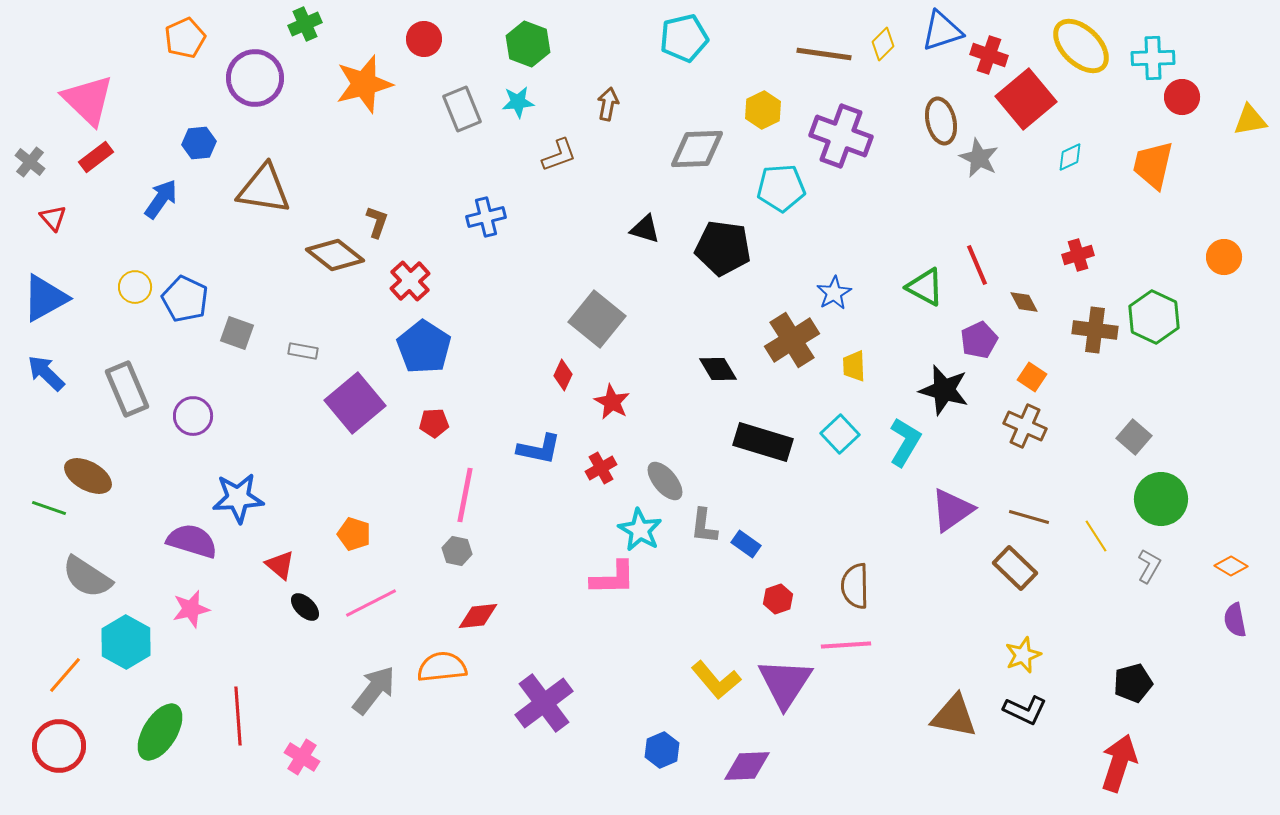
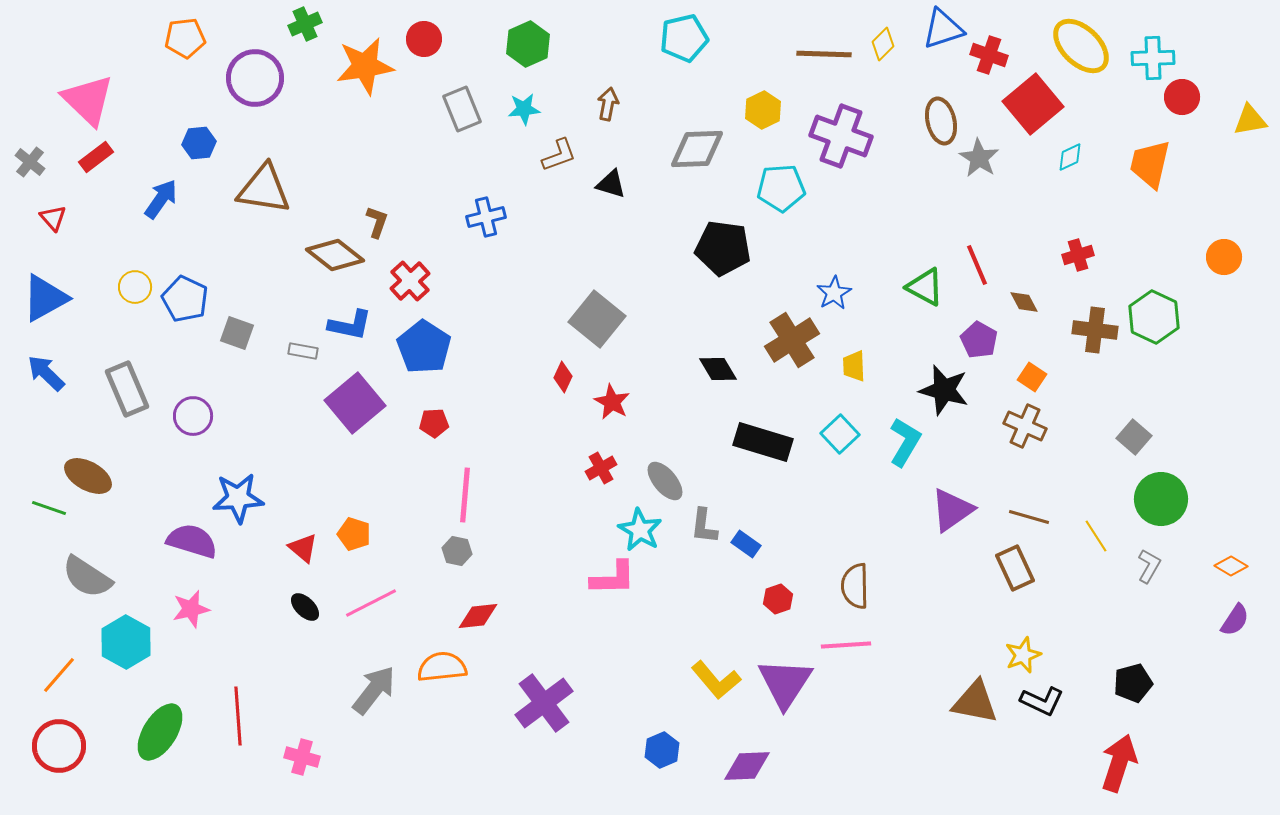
blue triangle at (942, 31): moved 1 px right, 2 px up
orange pentagon at (185, 38): rotated 18 degrees clockwise
green hexagon at (528, 44): rotated 15 degrees clockwise
brown line at (824, 54): rotated 6 degrees counterclockwise
orange star at (364, 84): moved 1 px right, 18 px up; rotated 6 degrees clockwise
red square at (1026, 99): moved 7 px right, 5 px down
cyan star at (518, 102): moved 6 px right, 7 px down
gray star at (979, 158): rotated 6 degrees clockwise
orange trapezoid at (1153, 165): moved 3 px left, 1 px up
black triangle at (645, 229): moved 34 px left, 45 px up
purple pentagon at (979, 340): rotated 18 degrees counterclockwise
red diamond at (563, 375): moved 2 px down
blue L-shape at (539, 449): moved 189 px left, 124 px up
pink line at (465, 495): rotated 6 degrees counterclockwise
red triangle at (280, 565): moved 23 px right, 17 px up
brown rectangle at (1015, 568): rotated 21 degrees clockwise
purple semicircle at (1235, 620): rotated 136 degrees counterclockwise
orange line at (65, 675): moved 6 px left
black L-shape at (1025, 710): moved 17 px right, 9 px up
brown triangle at (954, 716): moved 21 px right, 14 px up
pink cross at (302, 757): rotated 16 degrees counterclockwise
